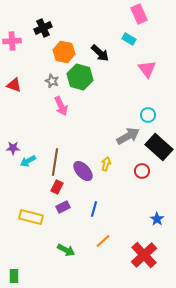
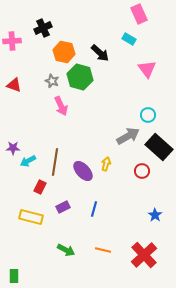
red rectangle: moved 17 px left
blue star: moved 2 px left, 4 px up
orange line: moved 9 px down; rotated 56 degrees clockwise
